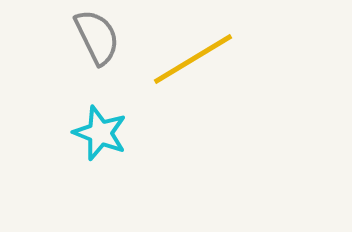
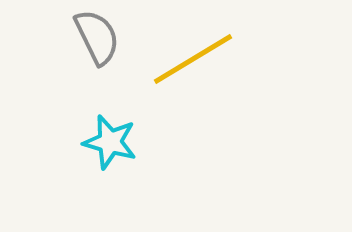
cyan star: moved 10 px right, 9 px down; rotated 6 degrees counterclockwise
